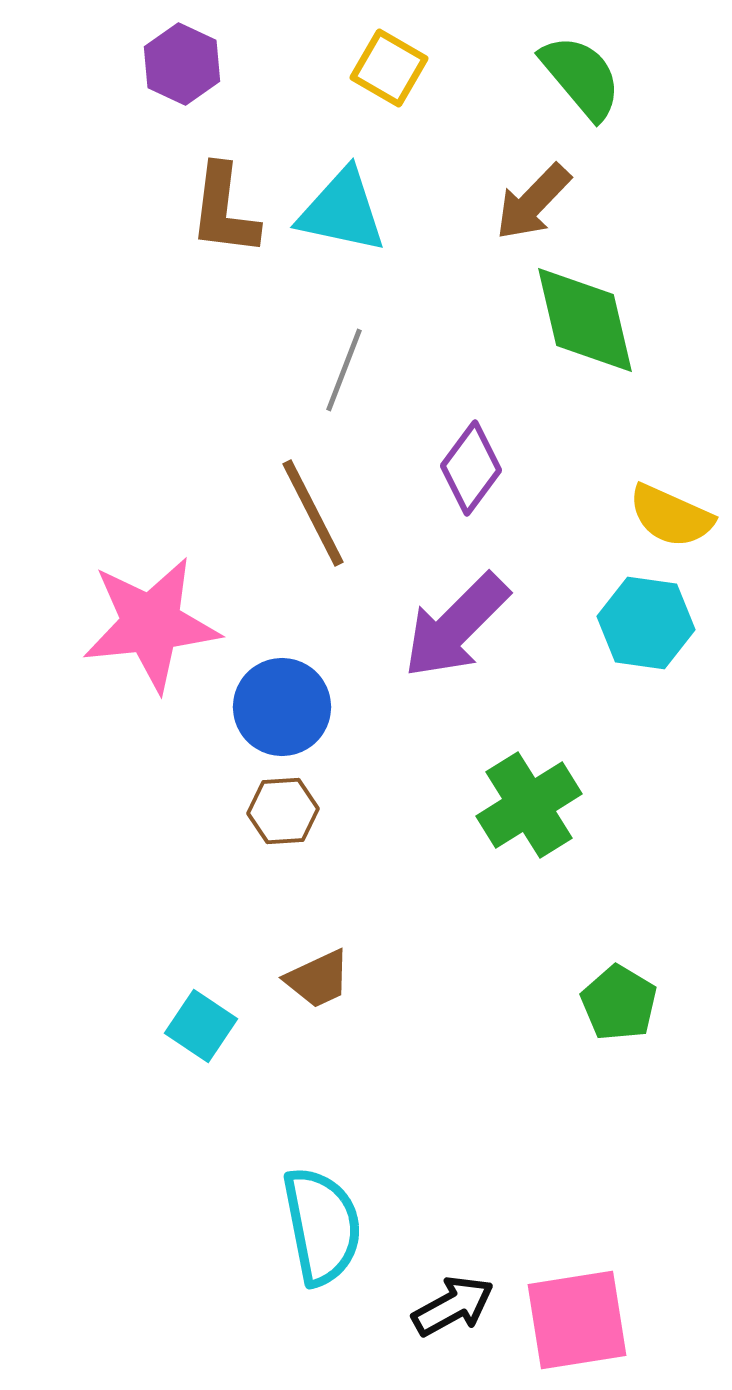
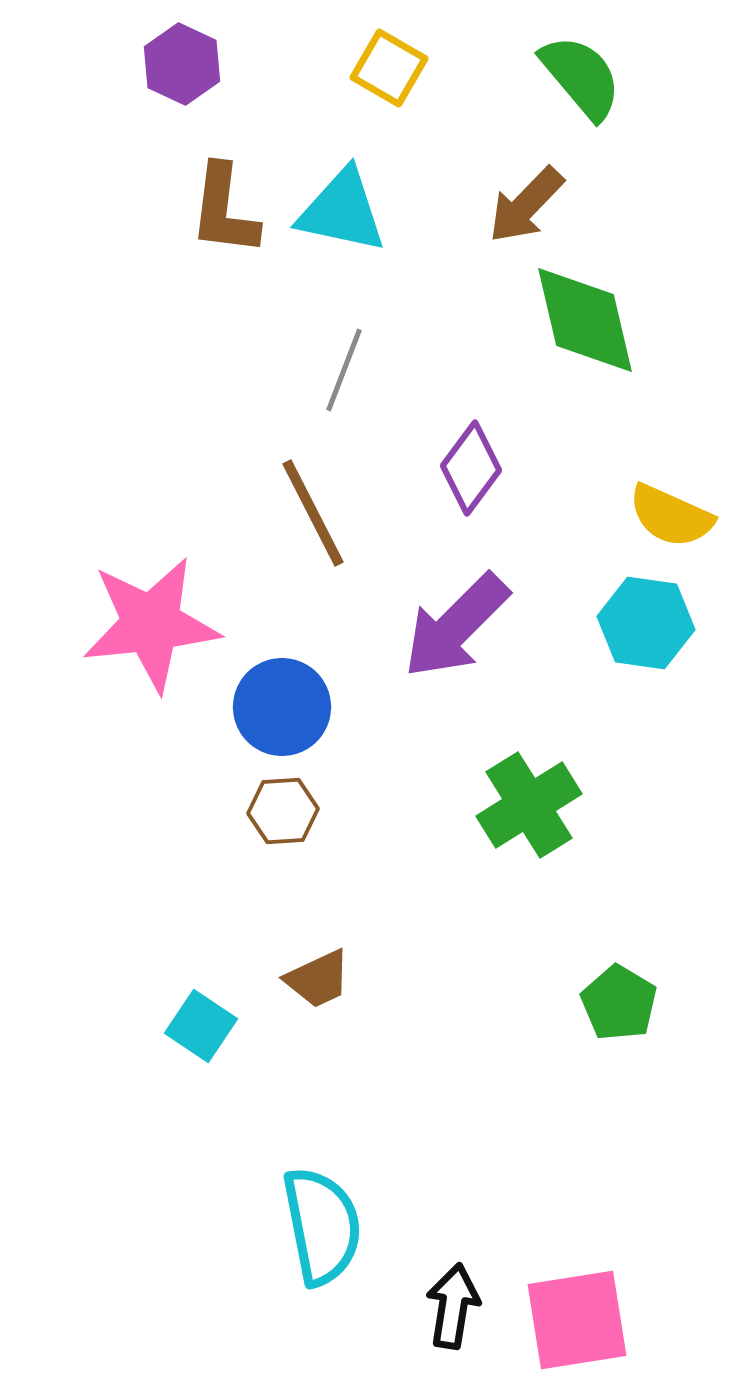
brown arrow: moved 7 px left, 3 px down
black arrow: rotated 52 degrees counterclockwise
